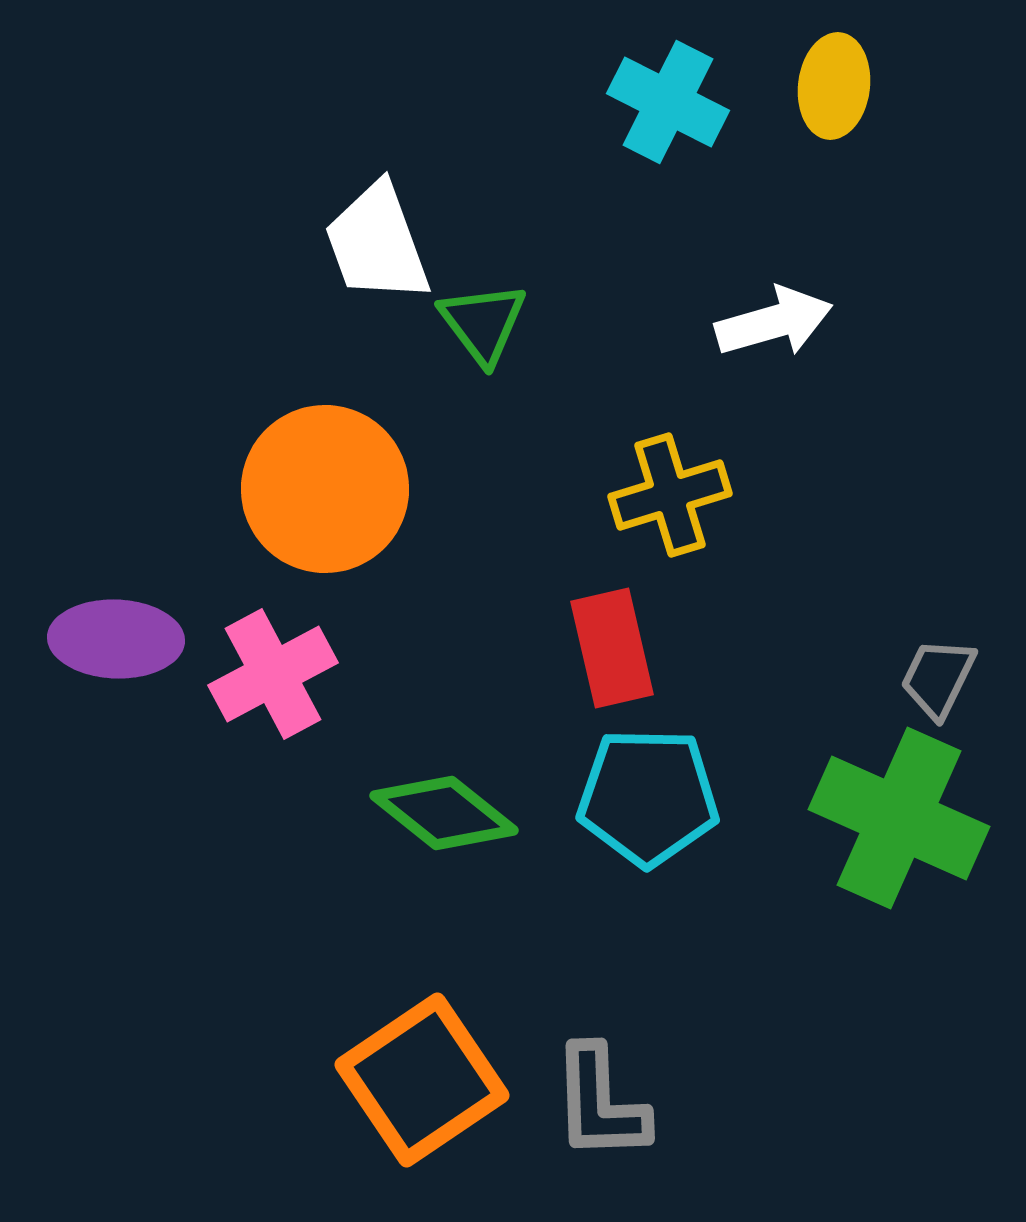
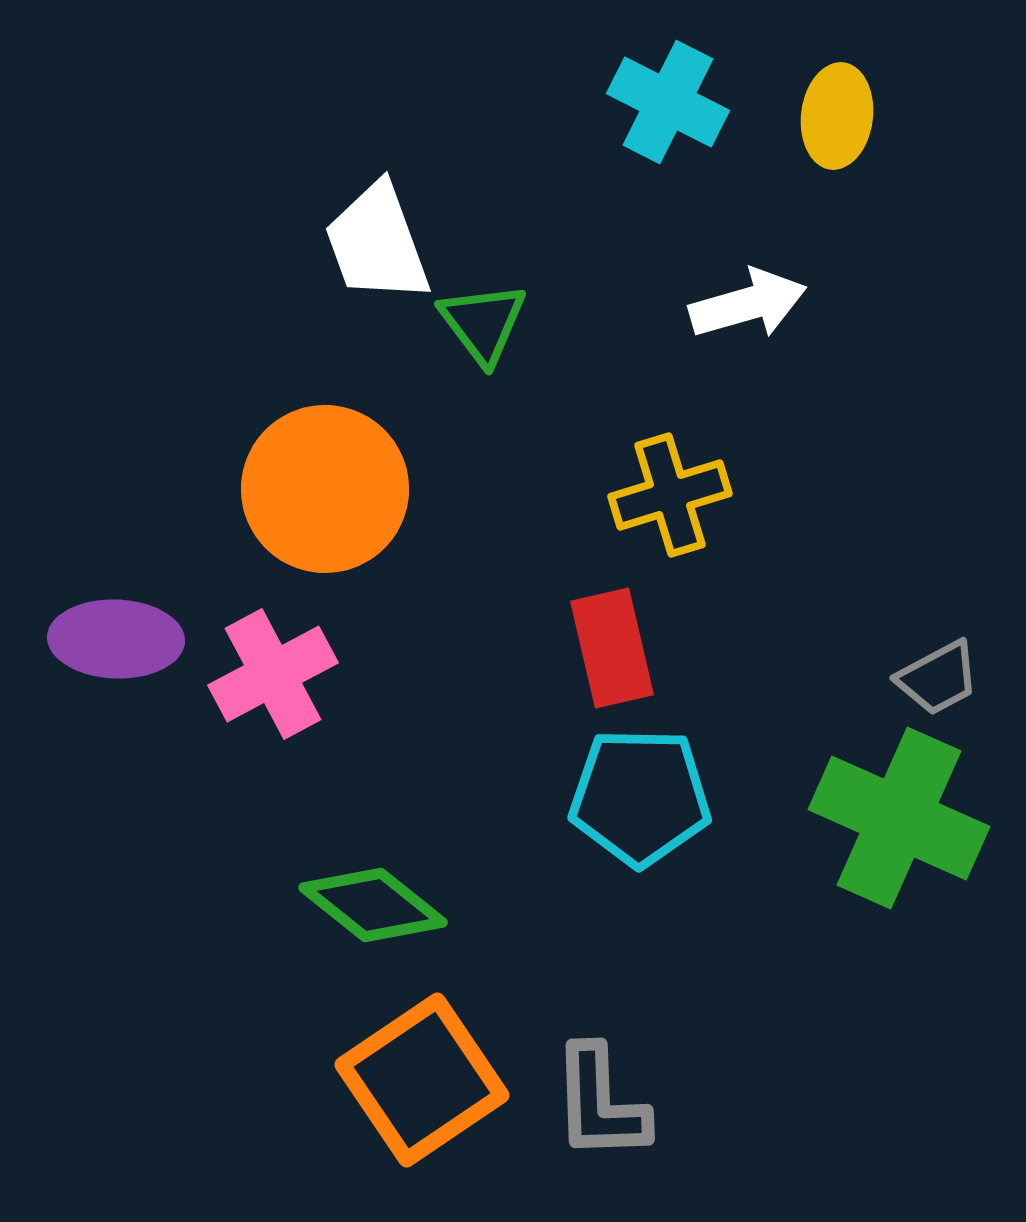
yellow ellipse: moved 3 px right, 30 px down
white arrow: moved 26 px left, 18 px up
gray trapezoid: rotated 144 degrees counterclockwise
cyan pentagon: moved 8 px left
green diamond: moved 71 px left, 92 px down
